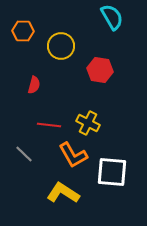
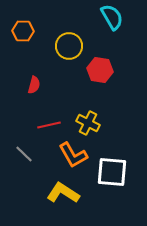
yellow circle: moved 8 px right
red line: rotated 20 degrees counterclockwise
